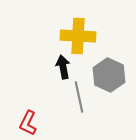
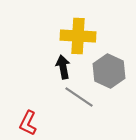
gray hexagon: moved 4 px up
gray line: rotated 44 degrees counterclockwise
